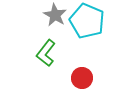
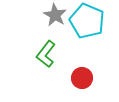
green L-shape: moved 1 px down
